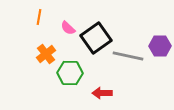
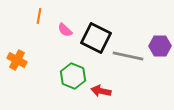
orange line: moved 1 px up
pink semicircle: moved 3 px left, 2 px down
black square: rotated 28 degrees counterclockwise
orange cross: moved 29 px left, 6 px down; rotated 24 degrees counterclockwise
green hexagon: moved 3 px right, 3 px down; rotated 20 degrees clockwise
red arrow: moved 1 px left, 2 px up; rotated 12 degrees clockwise
